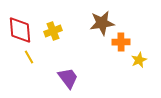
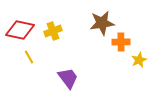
red diamond: rotated 72 degrees counterclockwise
